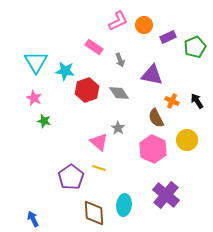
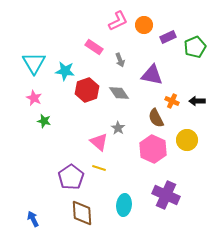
cyan triangle: moved 2 px left, 1 px down
black arrow: rotated 56 degrees counterclockwise
purple cross: rotated 16 degrees counterclockwise
brown diamond: moved 12 px left
